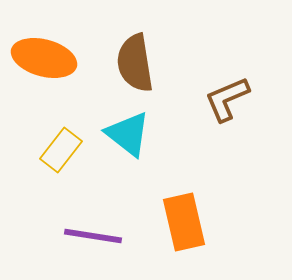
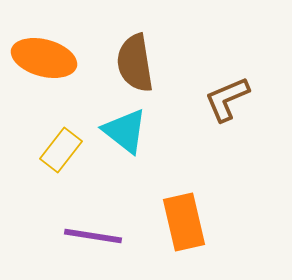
cyan triangle: moved 3 px left, 3 px up
